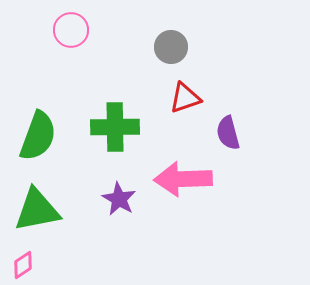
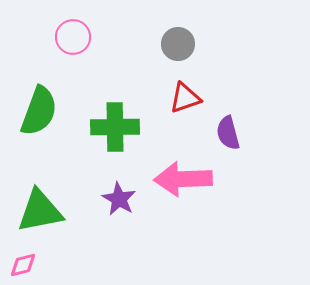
pink circle: moved 2 px right, 7 px down
gray circle: moved 7 px right, 3 px up
green semicircle: moved 1 px right, 25 px up
green triangle: moved 3 px right, 1 px down
pink diamond: rotated 20 degrees clockwise
